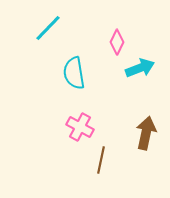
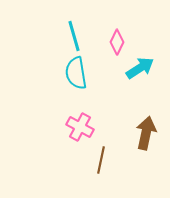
cyan line: moved 26 px right, 8 px down; rotated 60 degrees counterclockwise
cyan arrow: rotated 12 degrees counterclockwise
cyan semicircle: moved 2 px right
